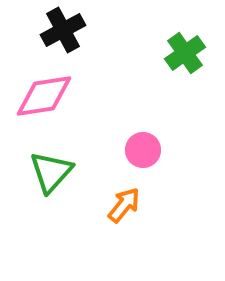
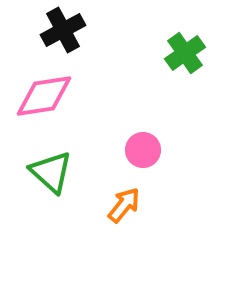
green triangle: rotated 30 degrees counterclockwise
